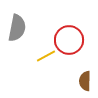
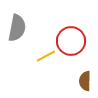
red circle: moved 2 px right, 1 px down
